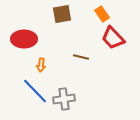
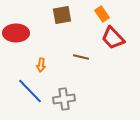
brown square: moved 1 px down
red ellipse: moved 8 px left, 6 px up
blue line: moved 5 px left
